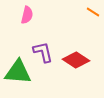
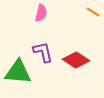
pink semicircle: moved 14 px right, 2 px up
